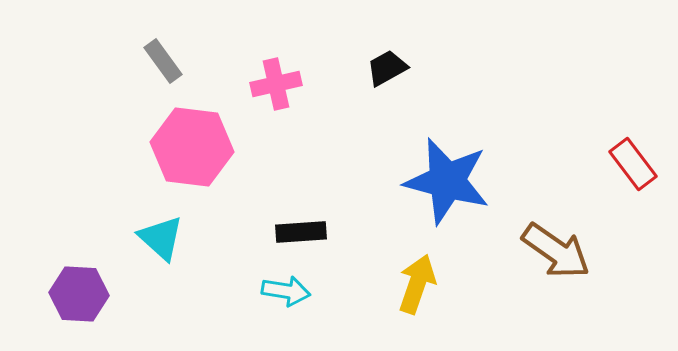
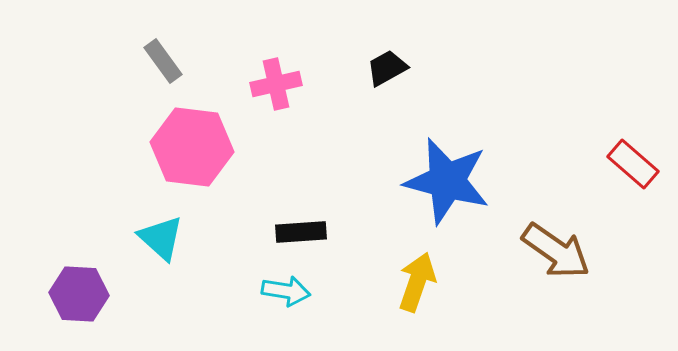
red rectangle: rotated 12 degrees counterclockwise
yellow arrow: moved 2 px up
